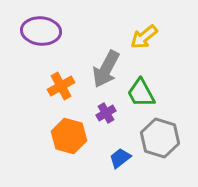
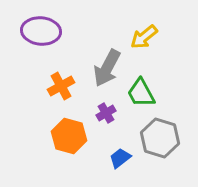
gray arrow: moved 1 px right, 1 px up
